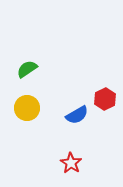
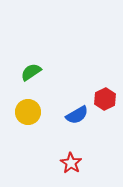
green semicircle: moved 4 px right, 3 px down
yellow circle: moved 1 px right, 4 px down
